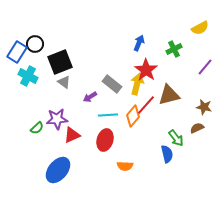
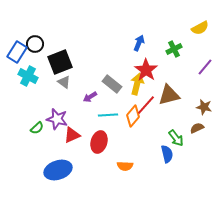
purple star: rotated 20 degrees clockwise
red ellipse: moved 6 px left, 2 px down
blue ellipse: rotated 32 degrees clockwise
